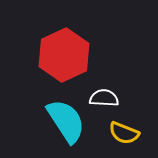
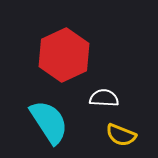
cyan semicircle: moved 17 px left, 1 px down
yellow semicircle: moved 3 px left, 2 px down
